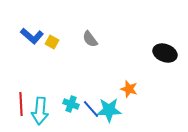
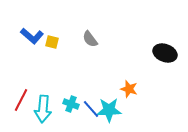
yellow square: rotated 16 degrees counterclockwise
red line: moved 4 px up; rotated 30 degrees clockwise
cyan arrow: moved 3 px right, 2 px up
